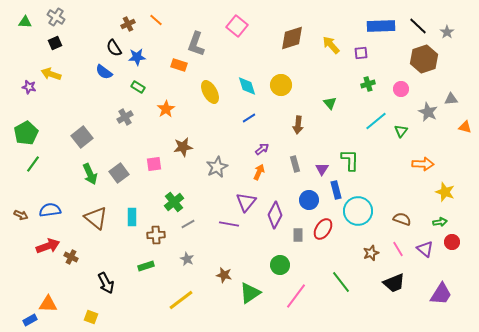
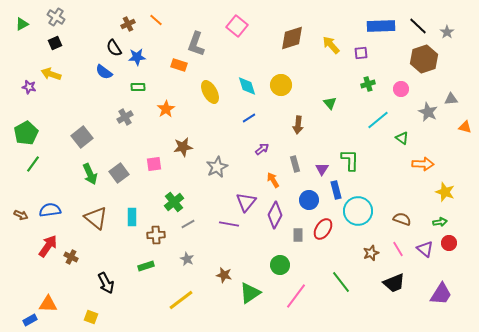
green triangle at (25, 22): moved 3 px left, 2 px down; rotated 32 degrees counterclockwise
green rectangle at (138, 87): rotated 32 degrees counterclockwise
cyan line at (376, 121): moved 2 px right, 1 px up
green triangle at (401, 131): moved 1 px right, 7 px down; rotated 32 degrees counterclockwise
orange arrow at (259, 172): moved 14 px right, 8 px down; rotated 56 degrees counterclockwise
red circle at (452, 242): moved 3 px left, 1 px down
red arrow at (48, 246): rotated 35 degrees counterclockwise
